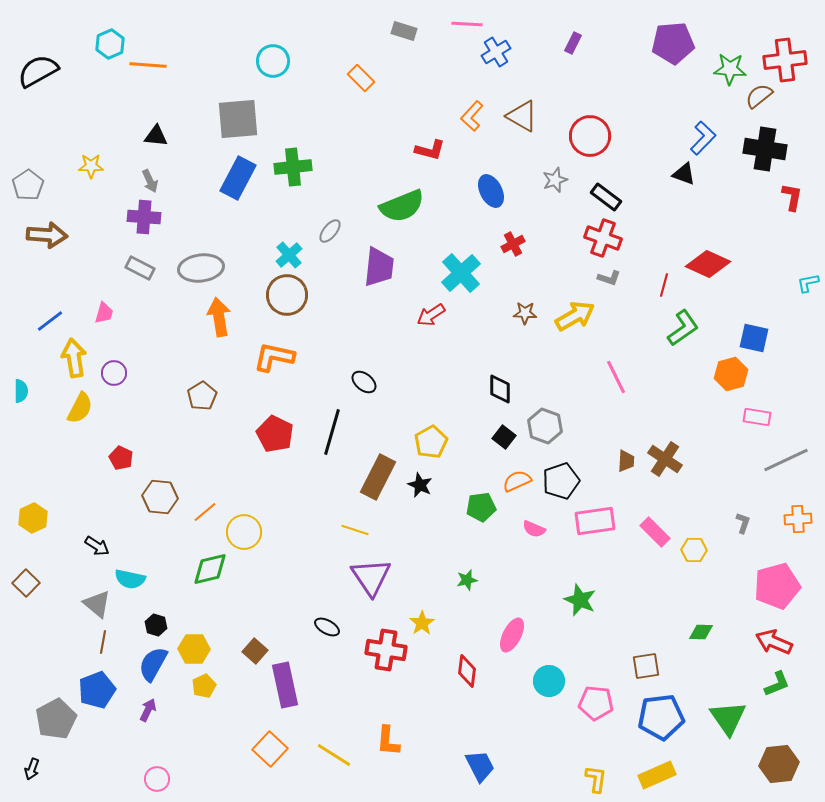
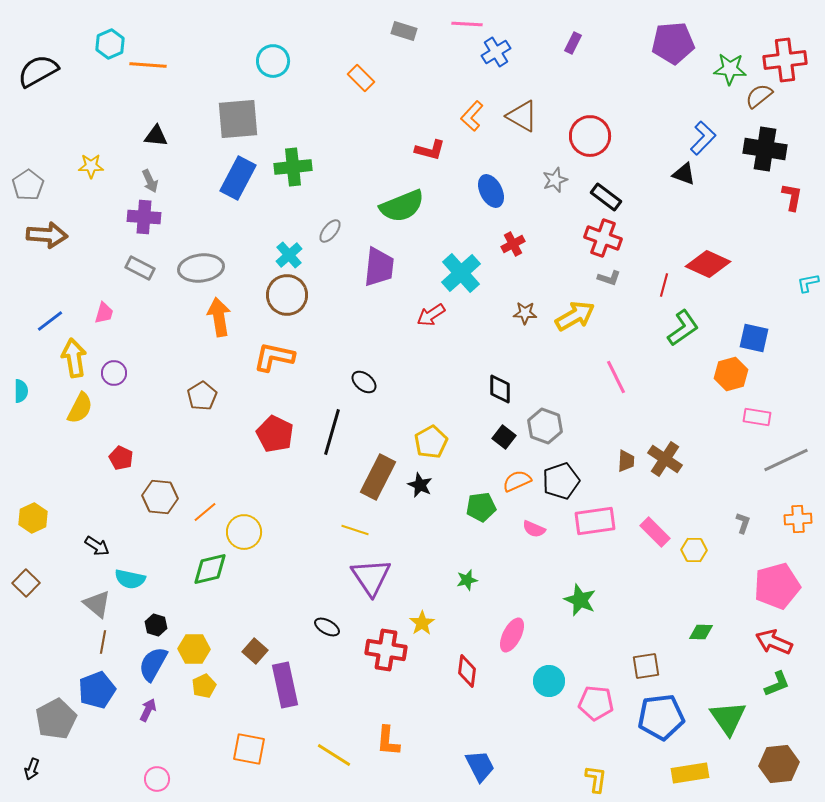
orange square at (270, 749): moved 21 px left; rotated 32 degrees counterclockwise
yellow rectangle at (657, 775): moved 33 px right, 2 px up; rotated 15 degrees clockwise
